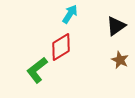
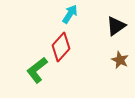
red diamond: rotated 16 degrees counterclockwise
